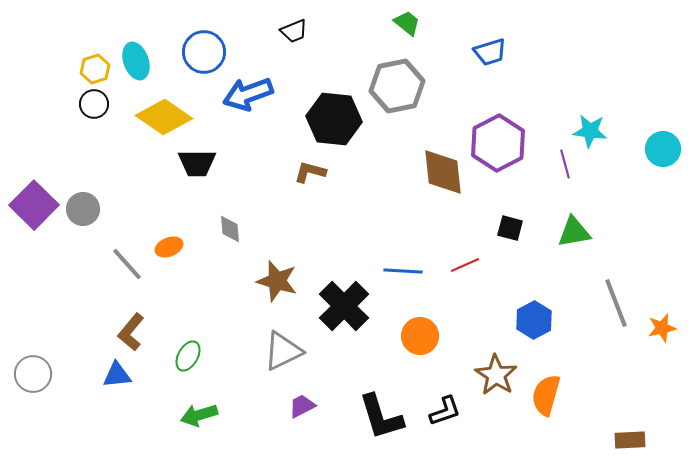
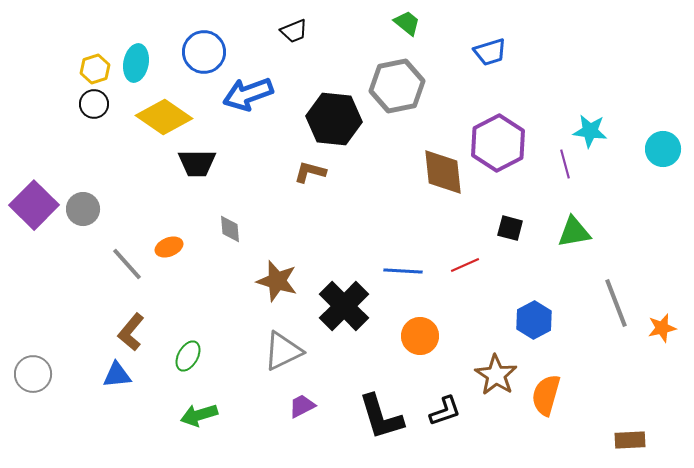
cyan ellipse at (136, 61): moved 2 px down; rotated 30 degrees clockwise
